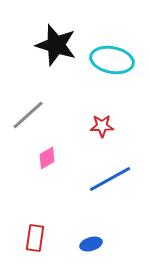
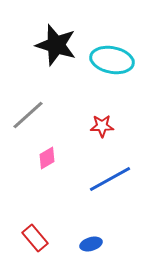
red rectangle: rotated 48 degrees counterclockwise
